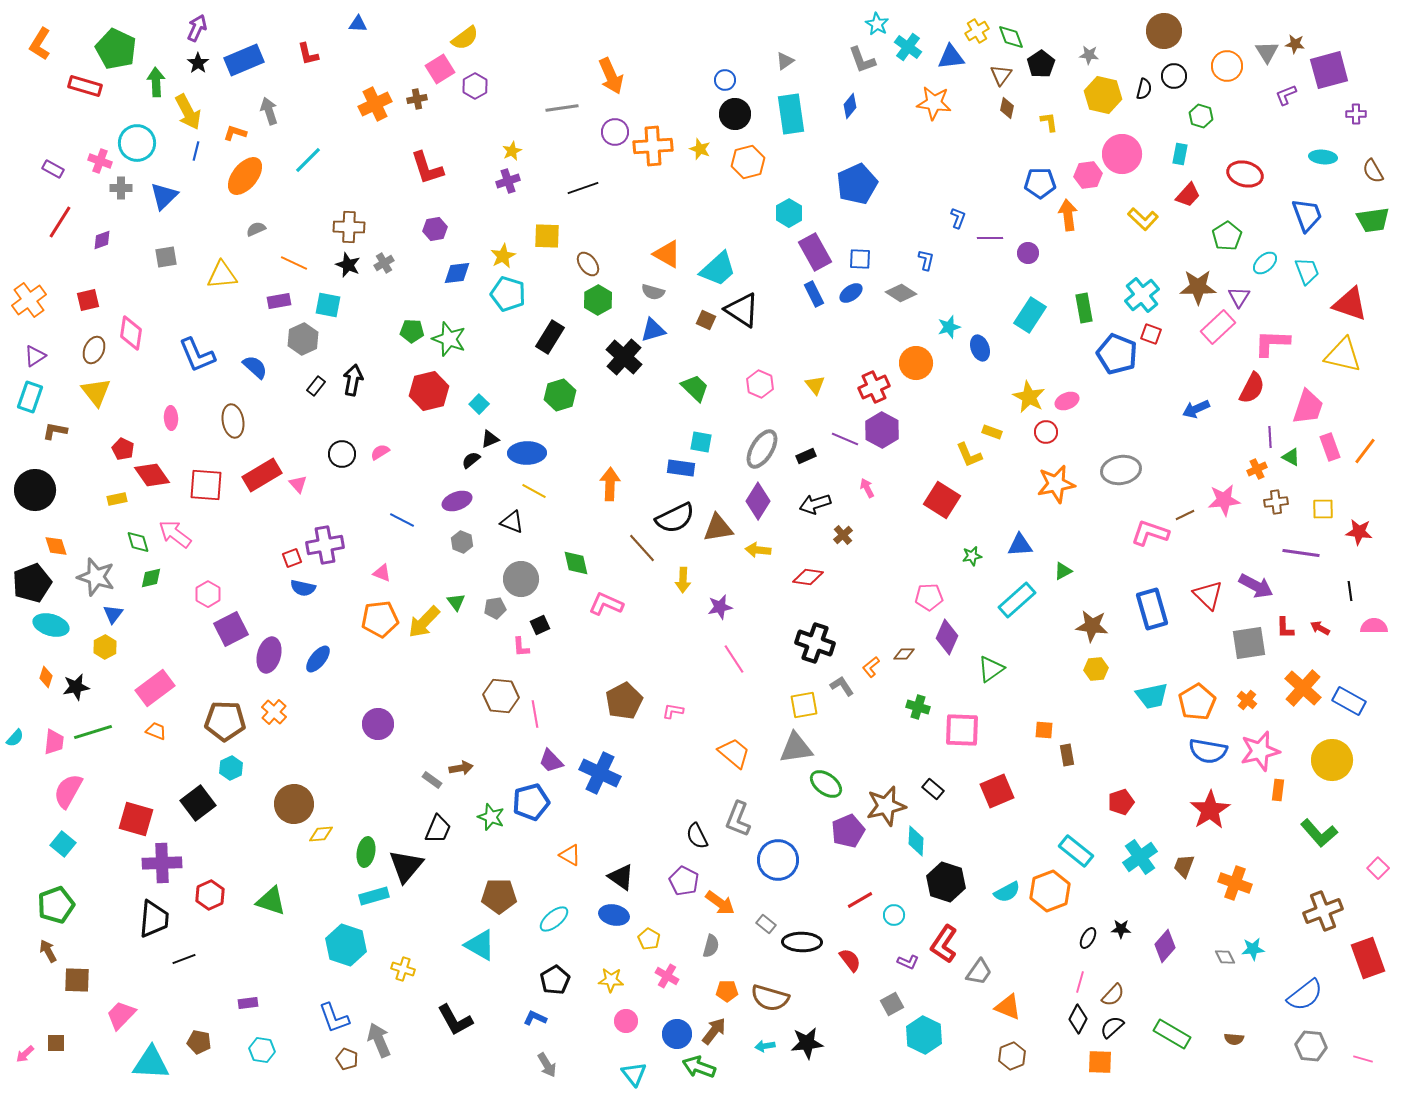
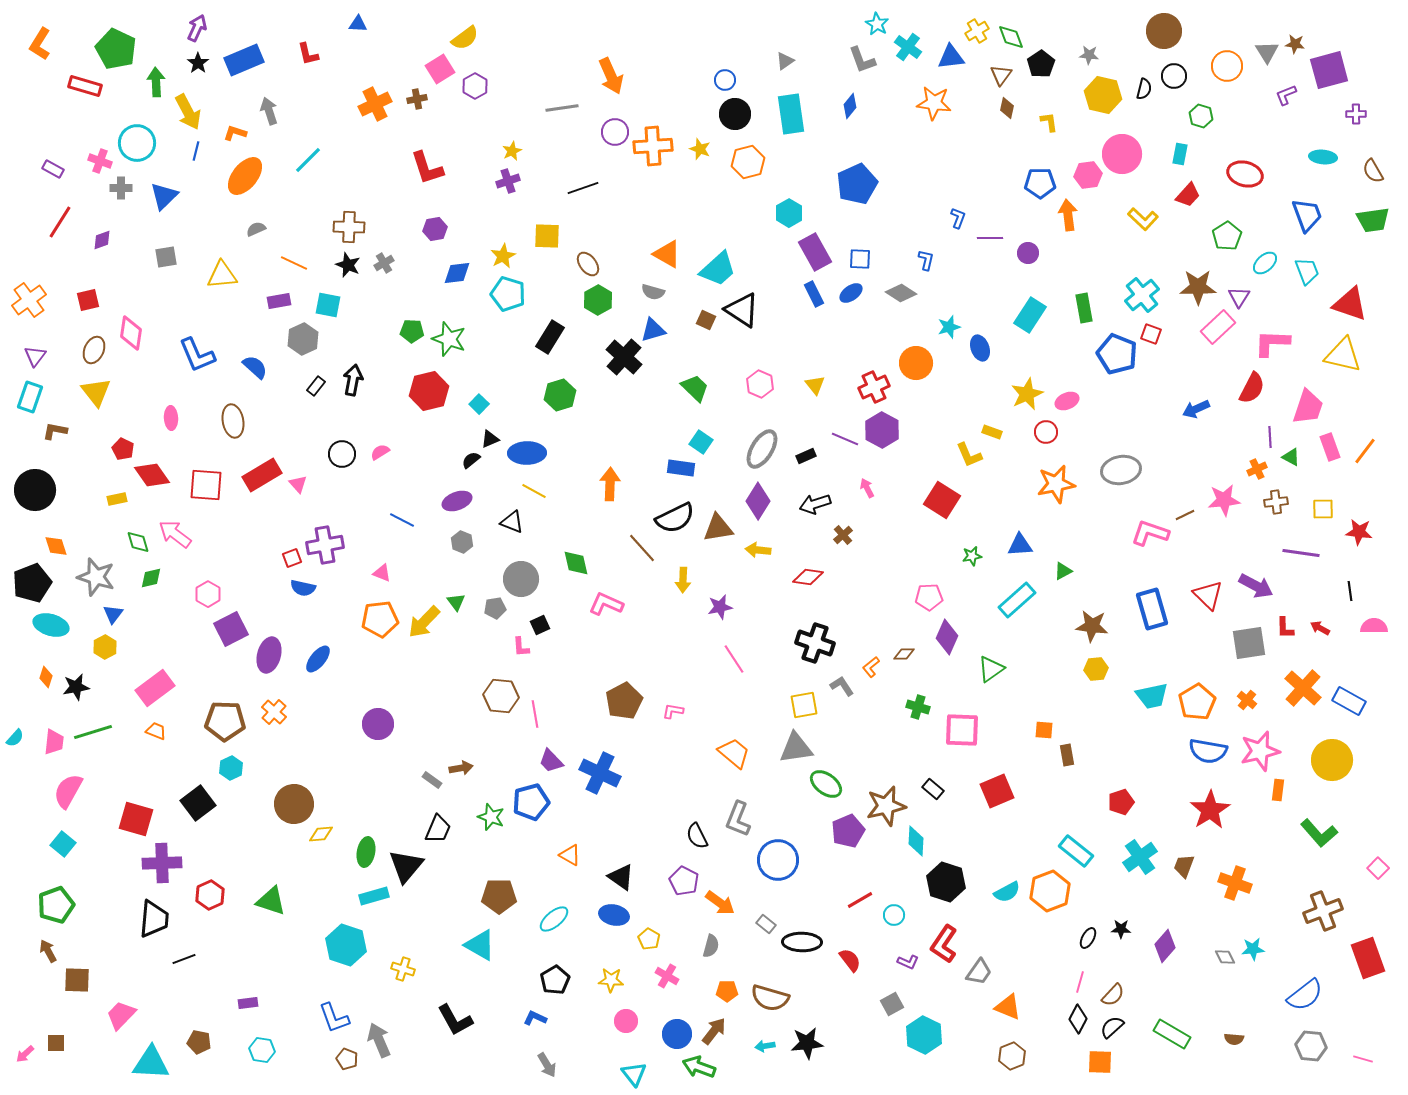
purple triangle at (35, 356): rotated 20 degrees counterclockwise
yellow star at (1029, 397): moved 2 px left, 3 px up; rotated 20 degrees clockwise
cyan square at (701, 442): rotated 25 degrees clockwise
